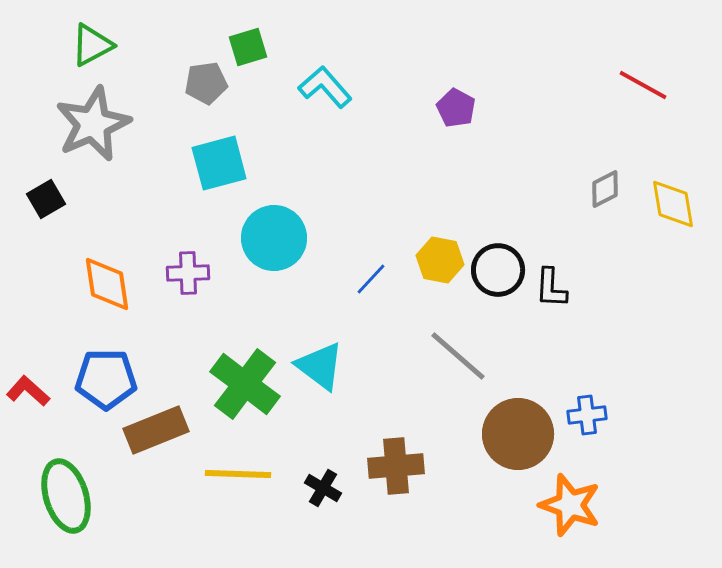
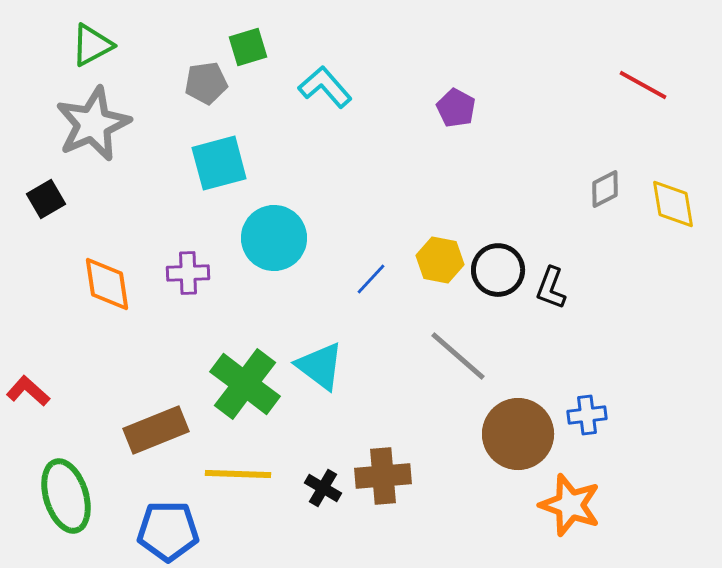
black L-shape: rotated 18 degrees clockwise
blue pentagon: moved 62 px right, 152 px down
brown cross: moved 13 px left, 10 px down
